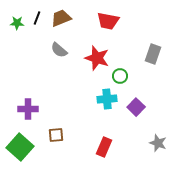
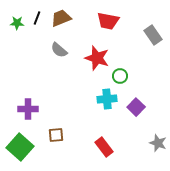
gray rectangle: moved 19 px up; rotated 54 degrees counterclockwise
red rectangle: rotated 60 degrees counterclockwise
